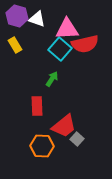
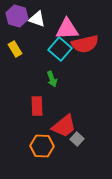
yellow rectangle: moved 4 px down
green arrow: rotated 126 degrees clockwise
